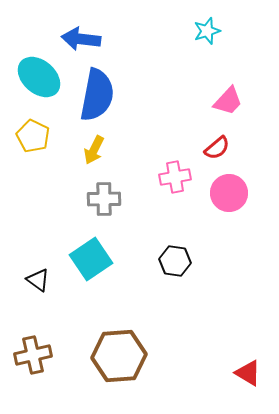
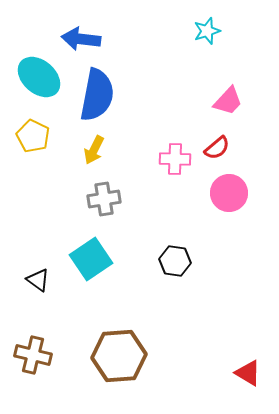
pink cross: moved 18 px up; rotated 12 degrees clockwise
gray cross: rotated 8 degrees counterclockwise
brown cross: rotated 27 degrees clockwise
